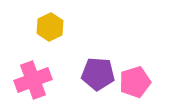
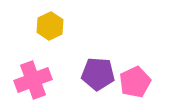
yellow hexagon: moved 1 px up
pink pentagon: rotated 8 degrees counterclockwise
